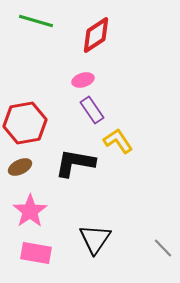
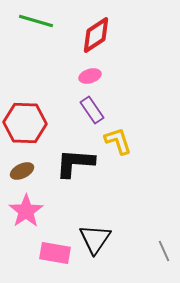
pink ellipse: moved 7 px right, 4 px up
red hexagon: rotated 12 degrees clockwise
yellow L-shape: rotated 16 degrees clockwise
black L-shape: rotated 6 degrees counterclockwise
brown ellipse: moved 2 px right, 4 px down
pink star: moved 4 px left
gray line: moved 1 px right, 3 px down; rotated 20 degrees clockwise
pink rectangle: moved 19 px right
